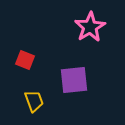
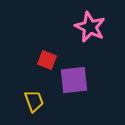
pink star: rotated 16 degrees counterclockwise
red square: moved 22 px right
